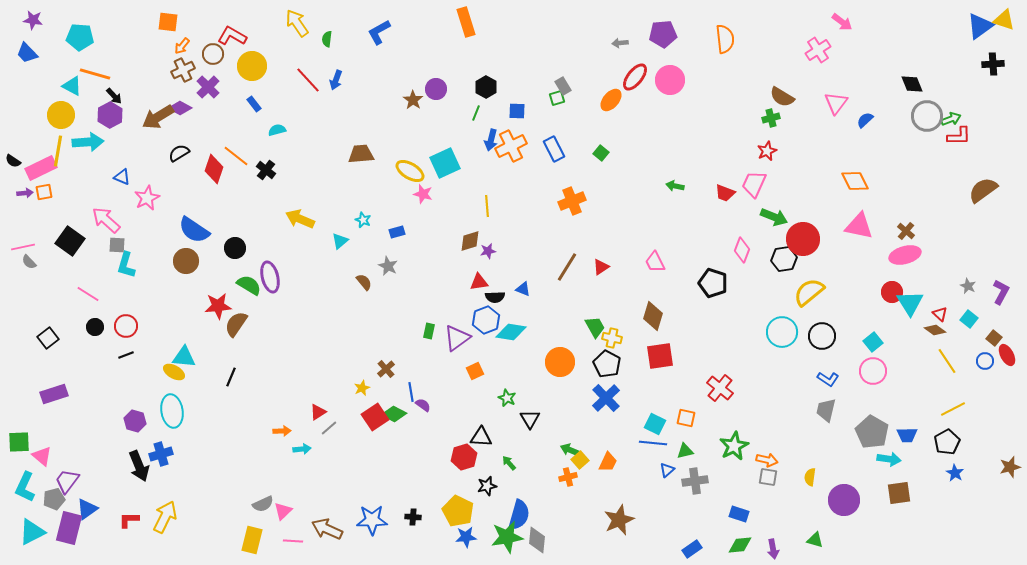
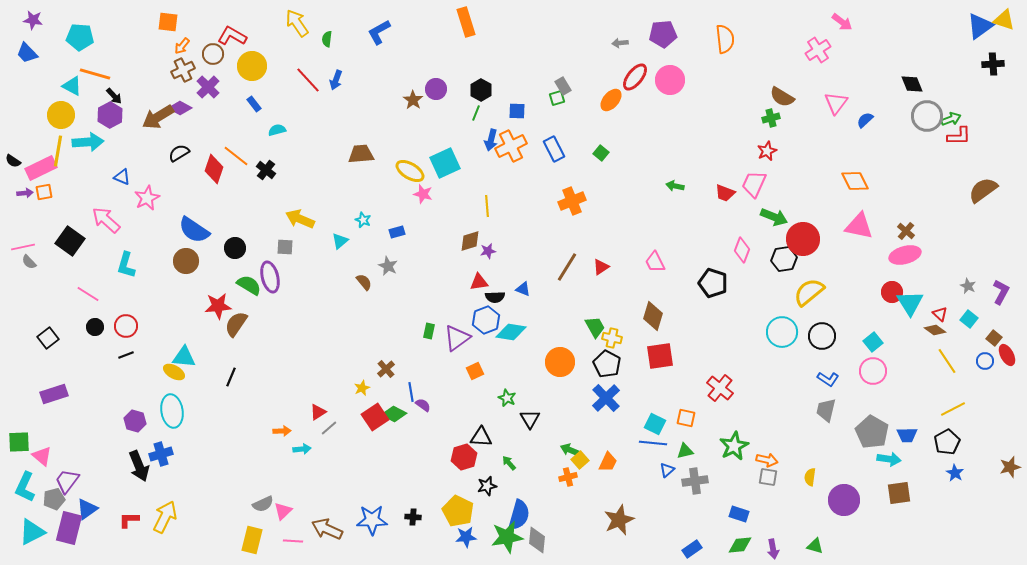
black hexagon at (486, 87): moved 5 px left, 3 px down
gray square at (117, 245): moved 168 px right, 2 px down
green triangle at (815, 540): moved 6 px down
